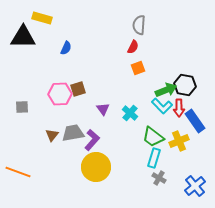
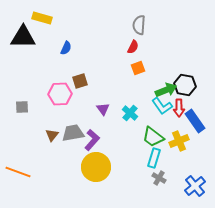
brown square: moved 2 px right, 8 px up
cyan L-shape: rotated 10 degrees clockwise
